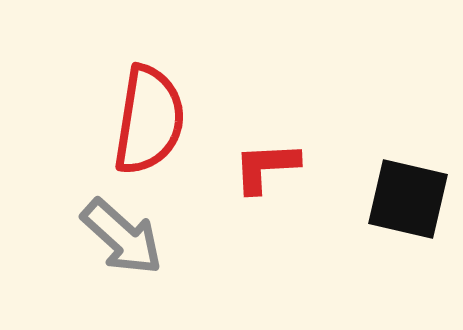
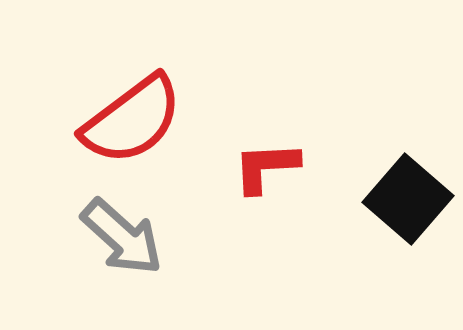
red semicircle: moved 17 px left; rotated 44 degrees clockwise
black square: rotated 28 degrees clockwise
